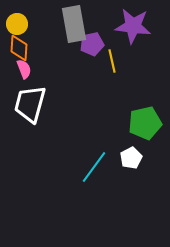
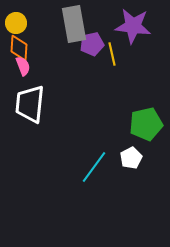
yellow circle: moved 1 px left, 1 px up
yellow line: moved 7 px up
pink semicircle: moved 1 px left, 3 px up
white trapezoid: rotated 9 degrees counterclockwise
green pentagon: moved 1 px right, 1 px down
